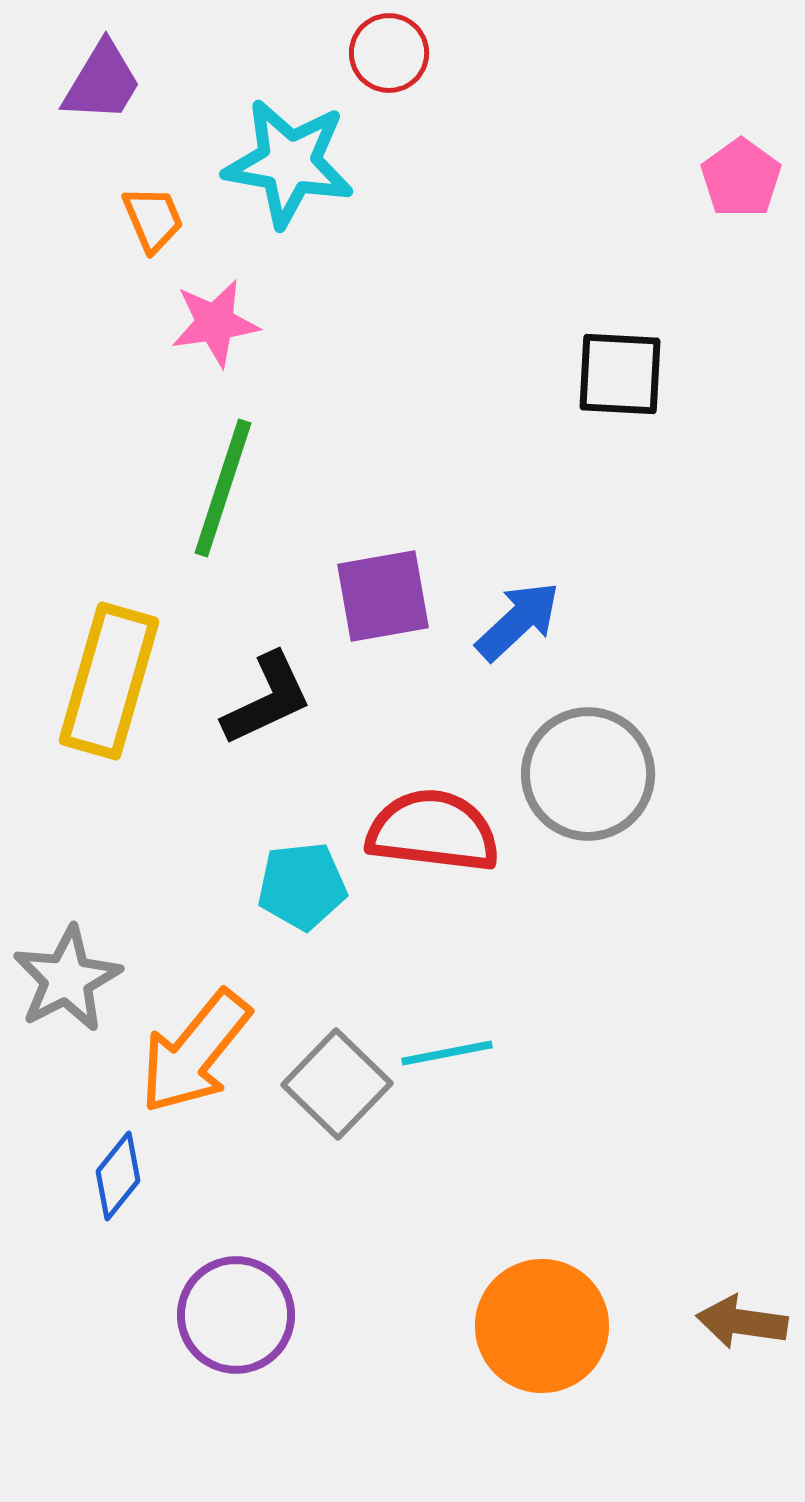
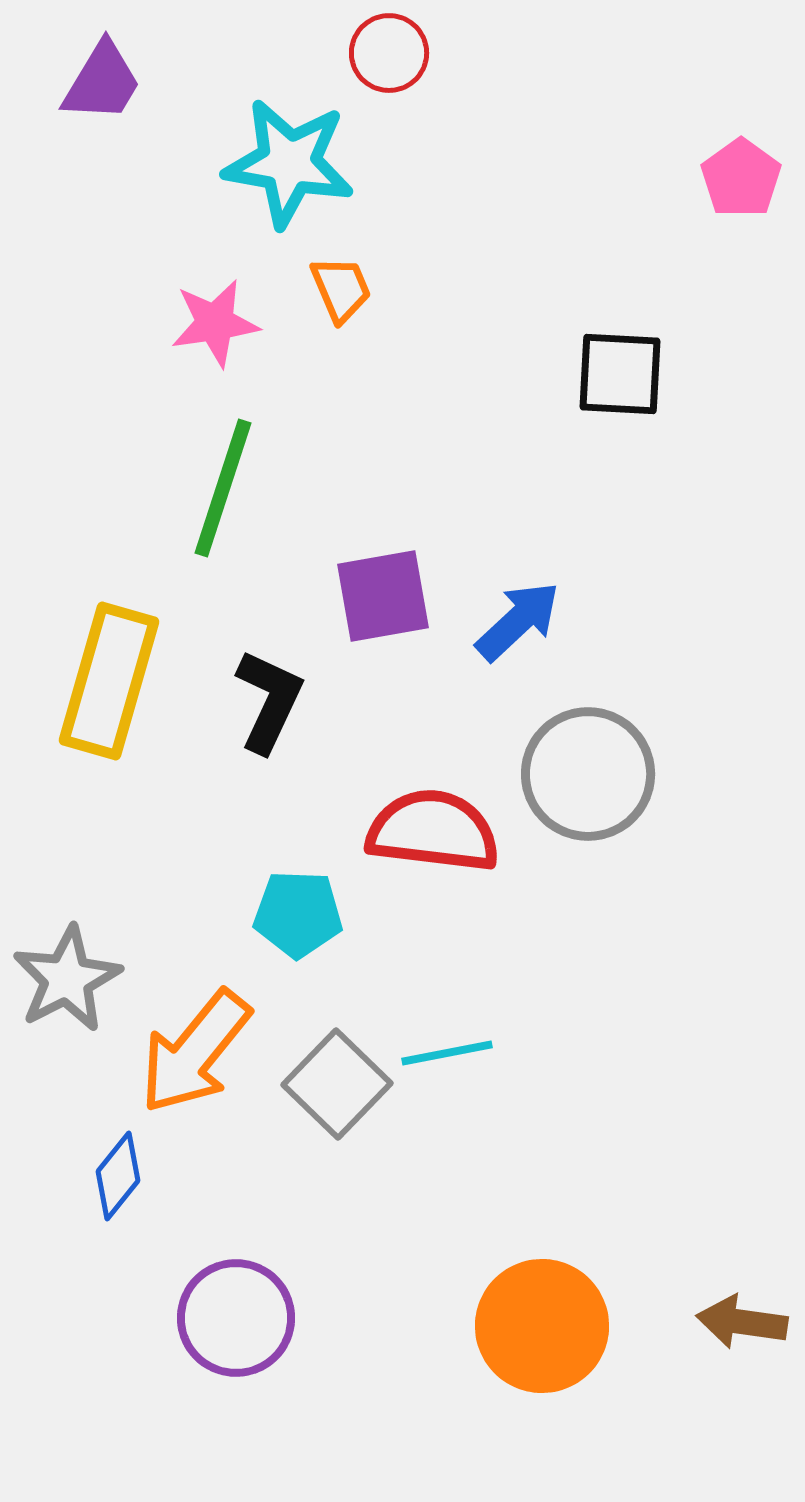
orange trapezoid: moved 188 px right, 70 px down
black L-shape: moved 2 px right, 2 px down; rotated 40 degrees counterclockwise
cyan pentagon: moved 4 px left, 28 px down; rotated 8 degrees clockwise
purple circle: moved 3 px down
